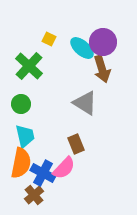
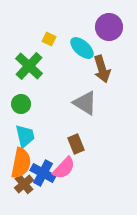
purple circle: moved 6 px right, 15 px up
brown cross: moved 10 px left, 11 px up
